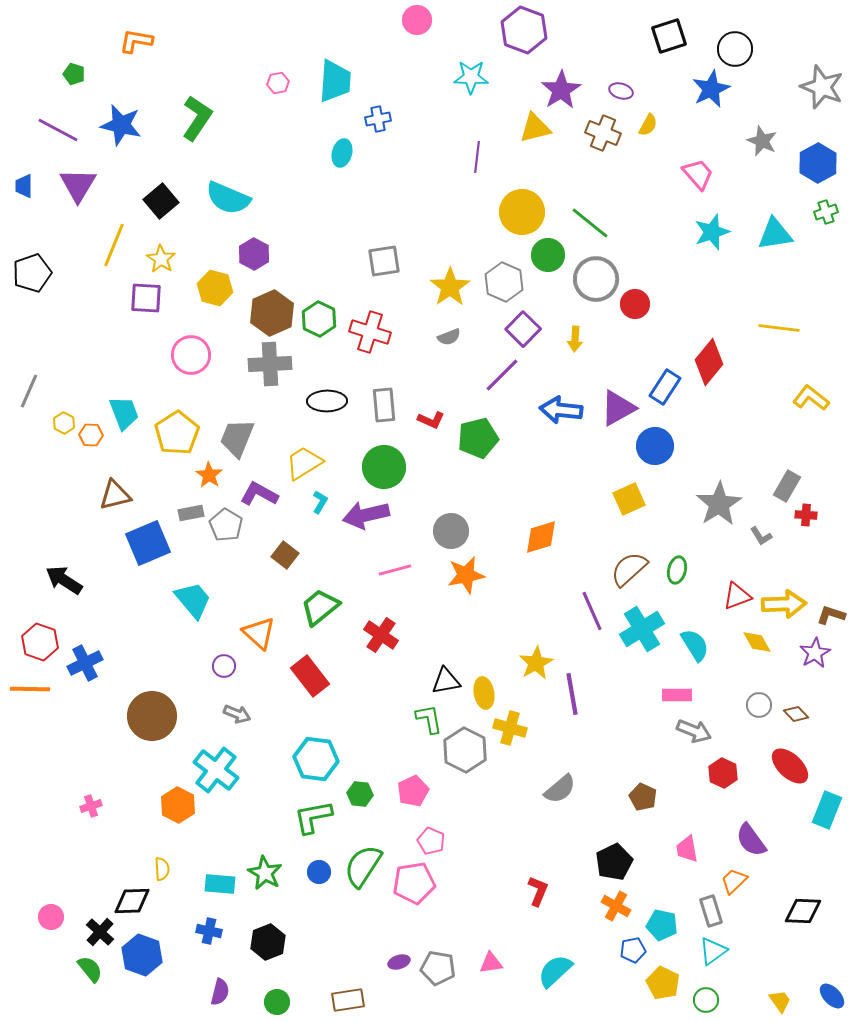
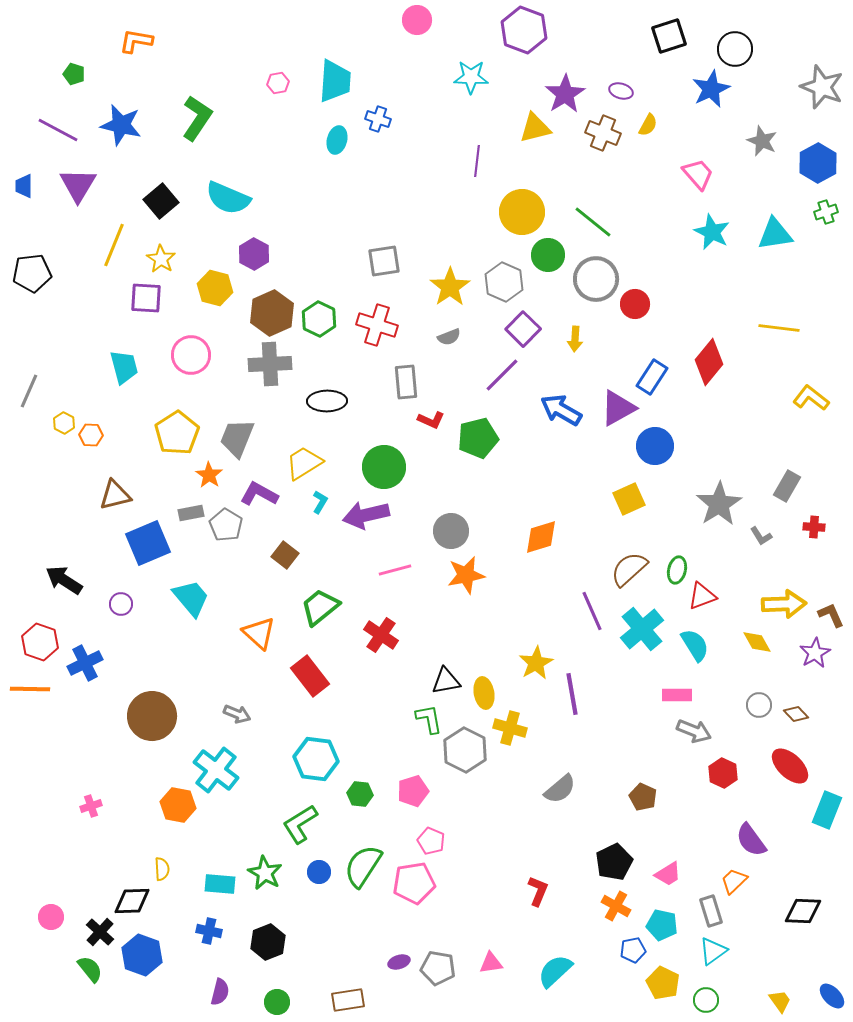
purple star at (561, 90): moved 4 px right, 4 px down
blue cross at (378, 119): rotated 30 degrees clockwise
cyan ellipse at (342, 153): moved 5 px left, 13 px up
purple line at (477, 157): moved 4 px down
green line at (590, 223): moved 3 px right, 1 px up
cyan star at (712, 232): rotated 27 degrees counterclockwise
black pentagon at (32, 273): rotated 12 degrees clockwise
red cross at (370, 332): moved 7 px right, 7 px up
blue rectangle at (665, 387): moved 13 px left, 10 px up
gray rectangle at (384, 405): moved 22 px right, 23 px up
blue arrow at (561, 410): rotated 24 degrees clockwise
cyan trapezoid at (124, 413): moved 46 px up; rotated 6 degrees clockwise
red cross at (806, 515): moved 8 px right, 12 px down
red triangle at (737, 596): moved 35 px left
cyan trapezoid at (193, 600): moved 2 px left, 2 px up
brown L-shape at (831, 615): rotated 48 degrees clockwise
cyan cross at (642, 629): rotated 9 degrees counterclockwise
purple circle at (224, 666): moved 103 px left, 62 px up
pink pentagon at (413, 791): rotated 8 degrees clockwise
orange hexagon at (178, 805): rotated 16 degrees counterclockwise
green L-shape at (313, 817): moved 13 px left, 7 px down; rotated 21 degrees counterclockwise
pink trapezoid at (687, 849): moved 19 px left, 25 px down; rotated 112 degrees counterclockwise
